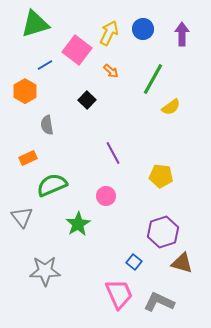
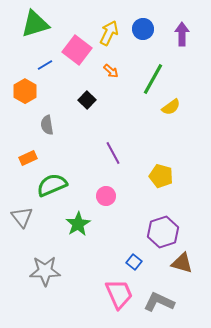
yellow pentagon: rotated 10 degrees clockwise
